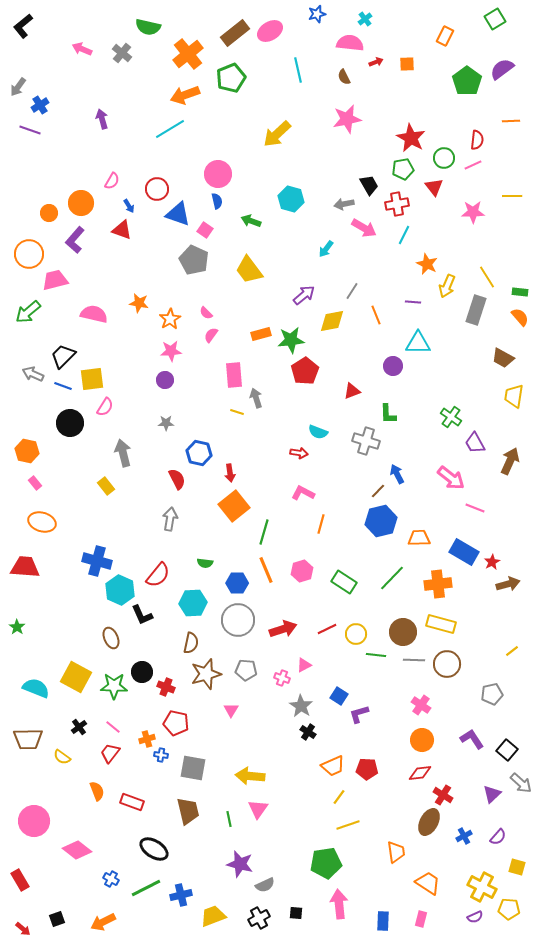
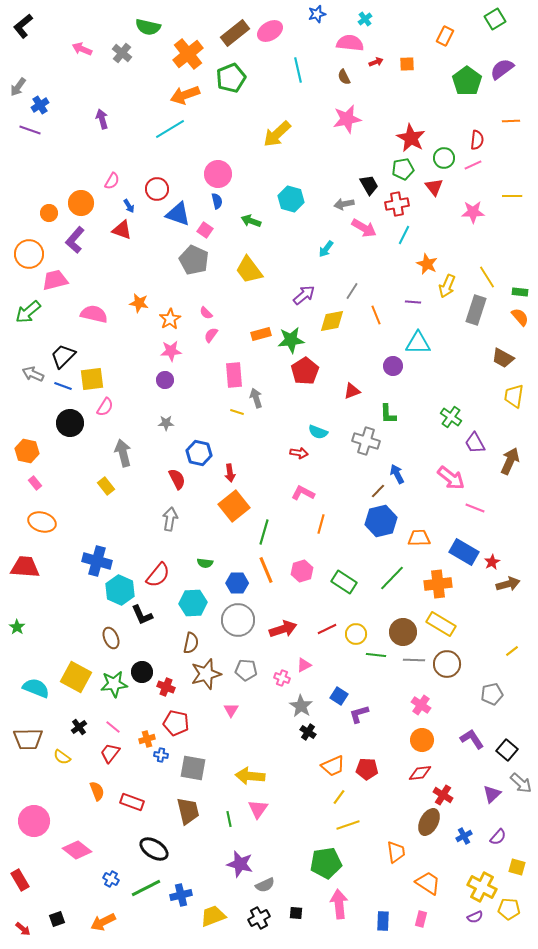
yellow rectangle at (441, 624): rotated 16 degrees clockwise
green star at (114, 686): moved 2 px up; rotated 8 degrees counterclockwise
